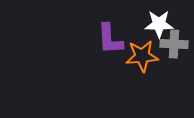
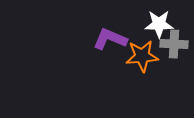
purple L-shape: rotated 116 degrees clockwise
